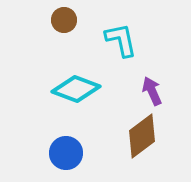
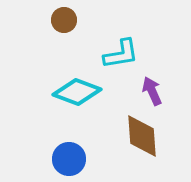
cyan L-shape: moved 14 px down; rotated 93 degrees clockwise
cyan diamond: moved 1 px right, 3 px down
brown diamond: rotated 57 degrees counterclockwise
blue circle: moved 3 px right, 6 px down
